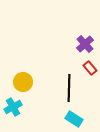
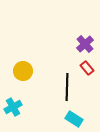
red rectangle: moved 3 px left
yellow circle: moved 11 px up
black line: moved 2 px left, 1 px up
